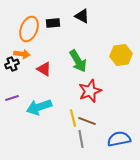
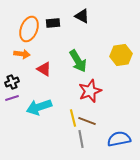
black cross: moved 18 px down
